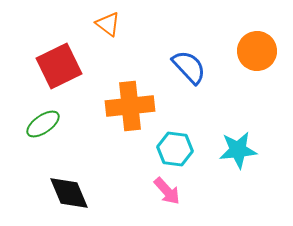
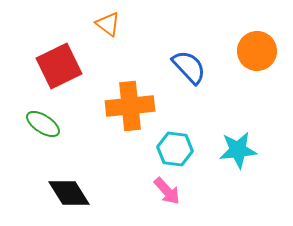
green ellipse: rotated 68 degrees clockwise
black diamond: rotated 9 degrees counterclockwise
